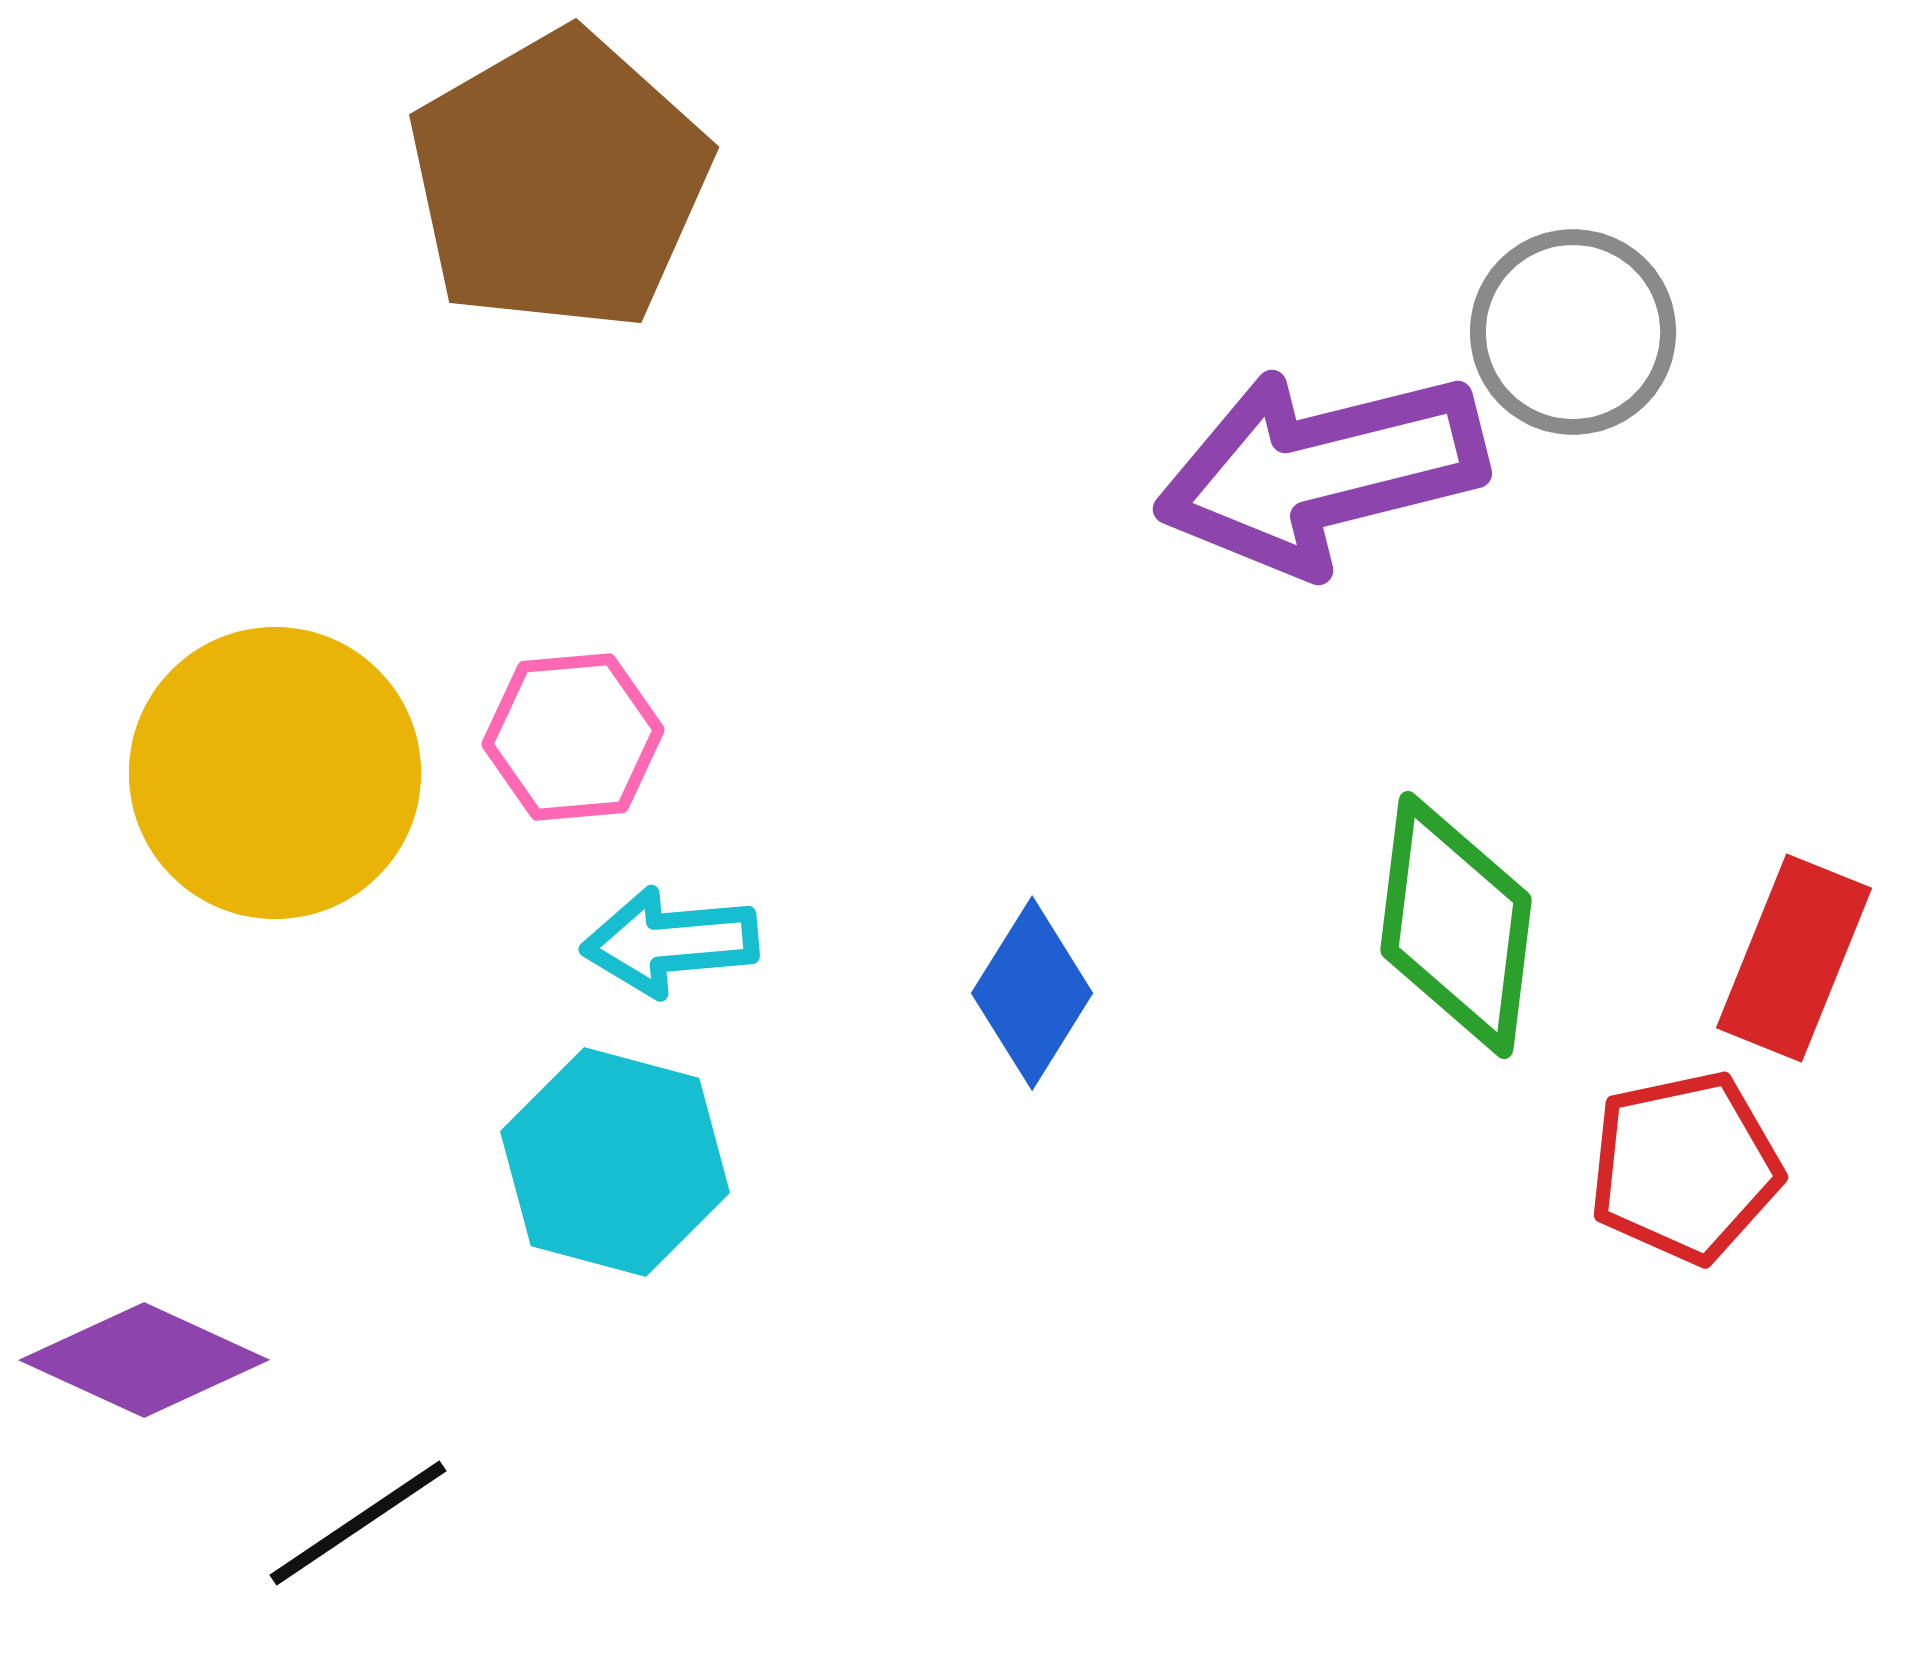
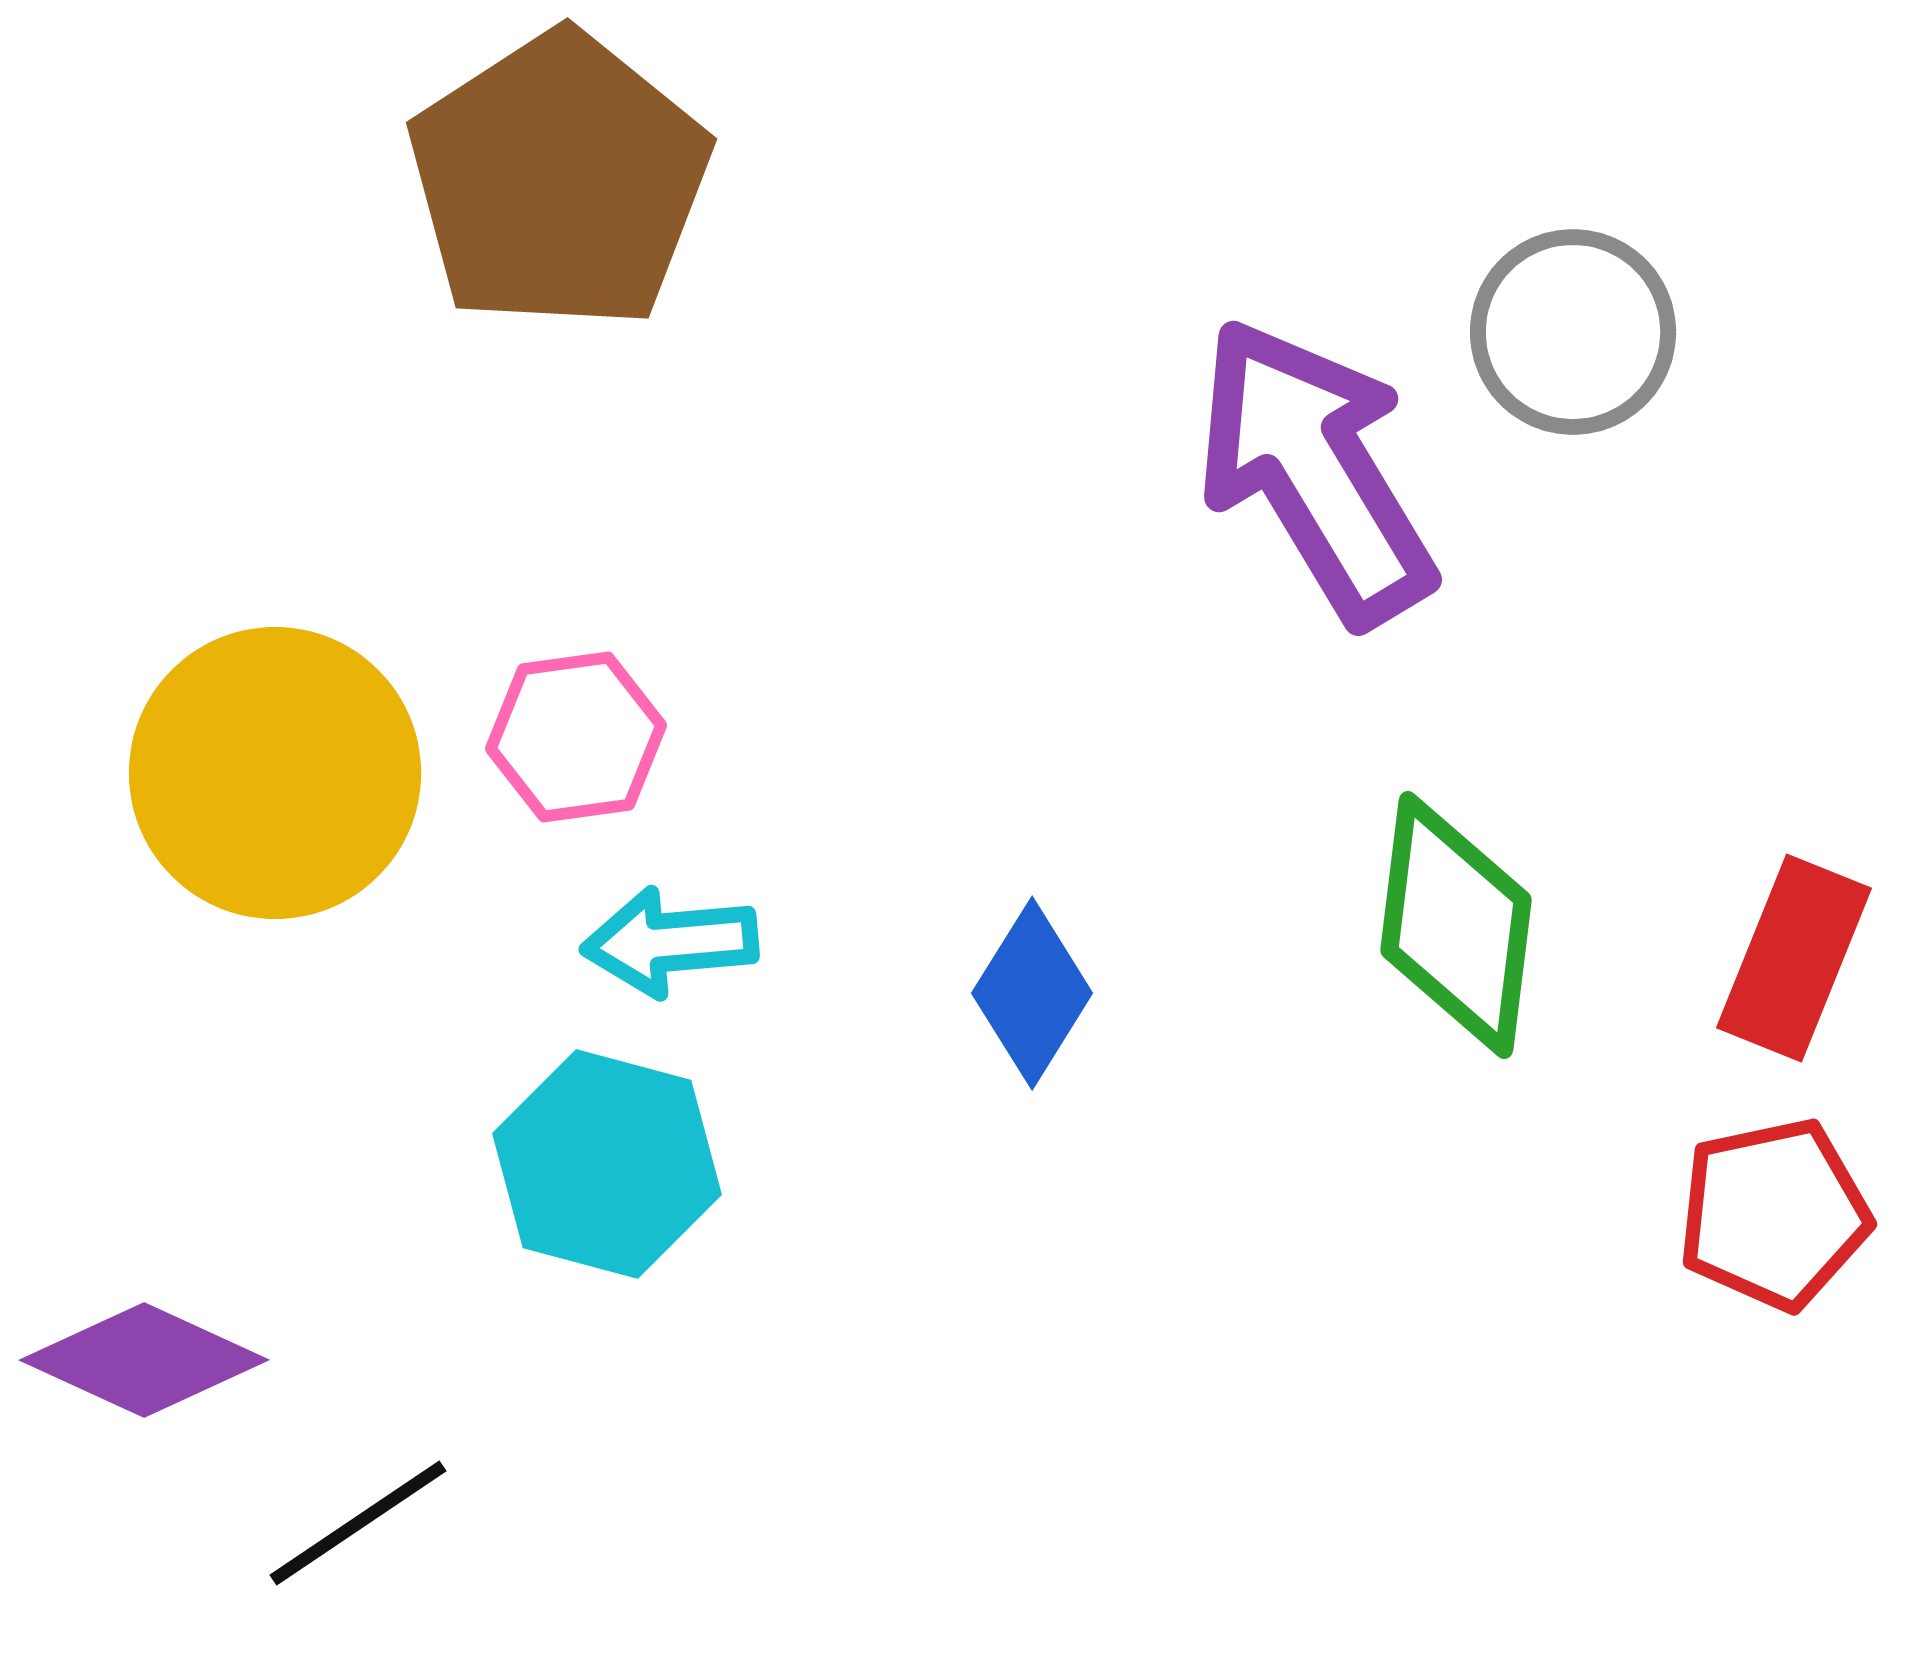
brown pentagon: rotated 3 degrees counterclockwise
purple arrow: moved 6 px left; rotated 73 degrees clockwise
pink hexagon: moved 3 px right; rotated 3 degrees counterclockwise
cyan hexagon: moved 8 px left, 2 px down
red pentagon: moved 89 px right, 47 px down
